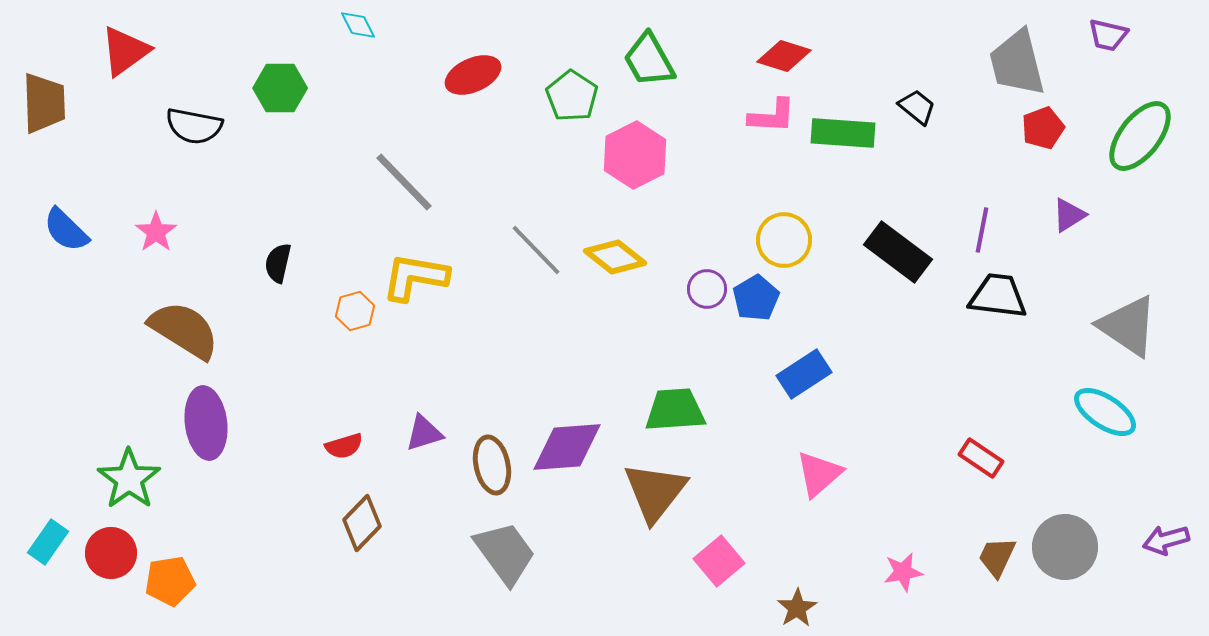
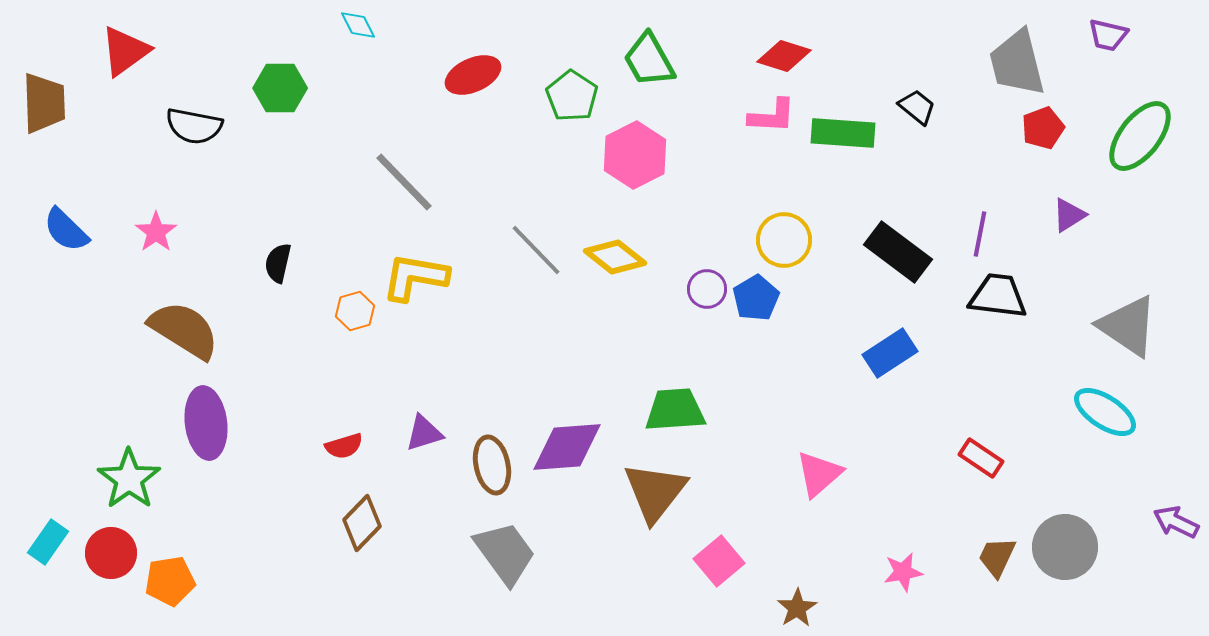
purple line at (982, 230): moved 2 px left, 4 px down
blue rectangle at (804, 374): moved 86 px right, 21 px up
purple arrow at (1166, 540): moved 10 px right, 18 px up; rotated 42 degrees clockwise
